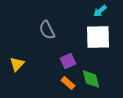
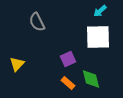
gray semicircle: moved 10 px left, 8 px up
purple square: moved 2 px up
